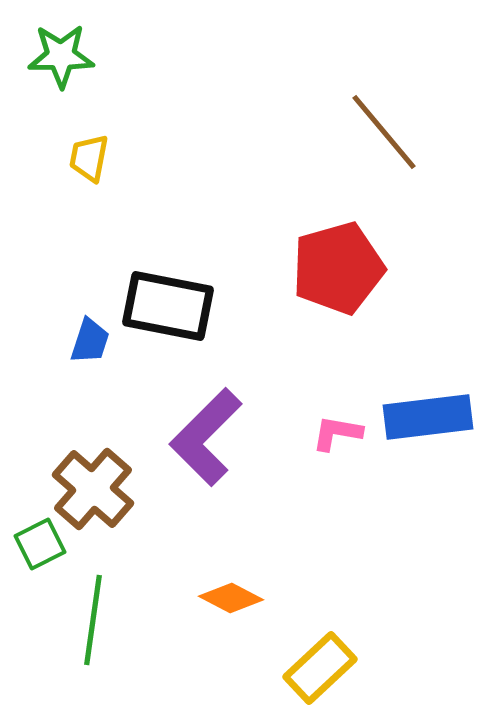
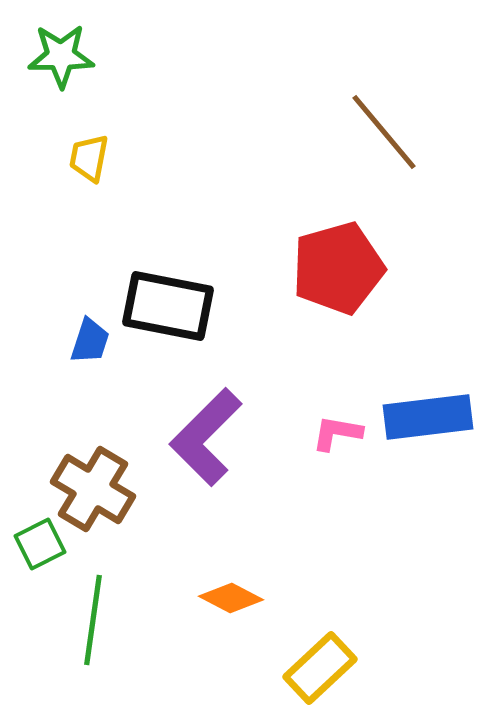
brown cross: rotated 10 degrees counterclockwise
